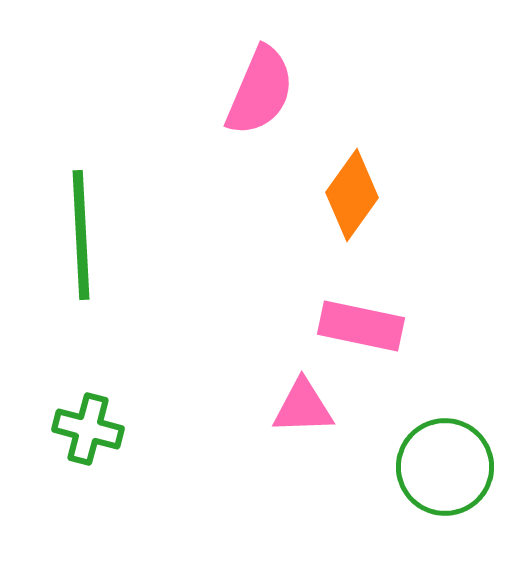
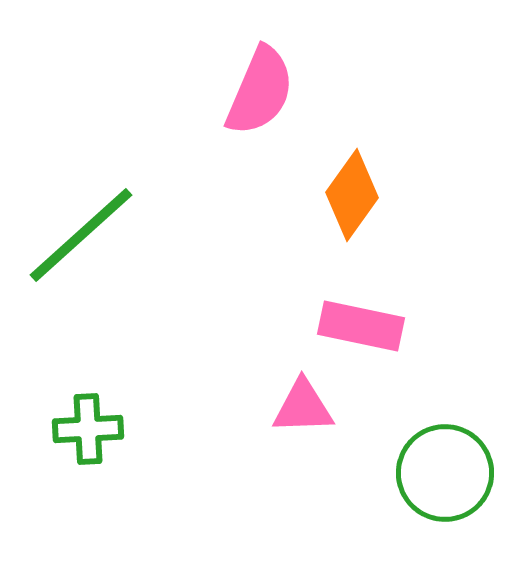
green line: rotated 51 degrees clockwise
green cross: rotated 18 degrees counterclockwise
green circle: moved 6 px down
